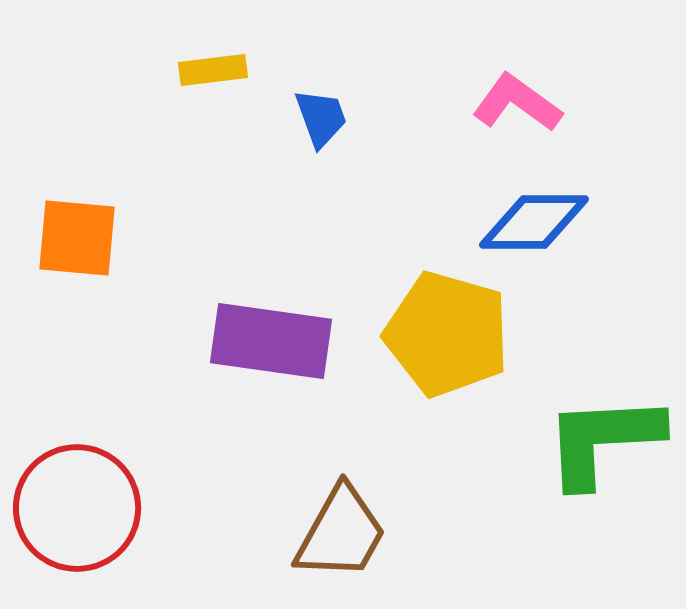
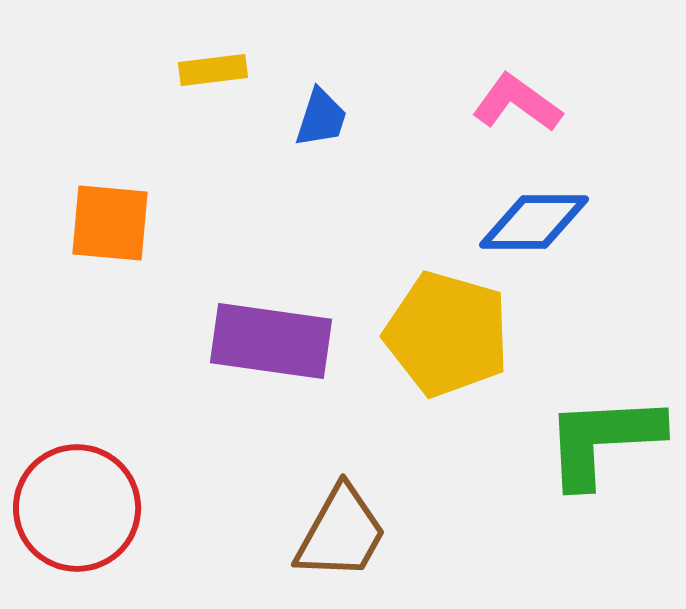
blue trapezoid: rotated 38 degrees clockwise
orange square: moved 33 px right, 15 px up
